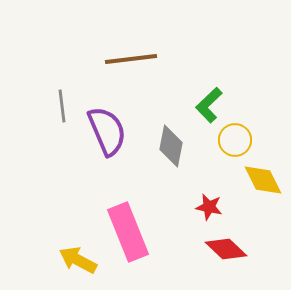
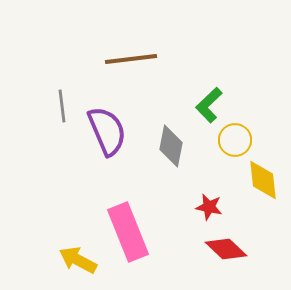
yellow diamond: rotated 21 degrees clockwise
